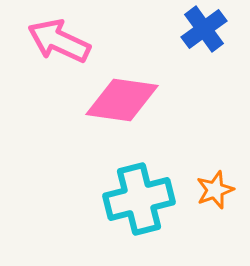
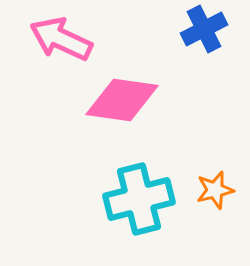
blue cross: rotated 9 degrees clockwise
pink arrow: moved 2 px right, 2 px up
orange star: rotated 6 degrees clockwise
